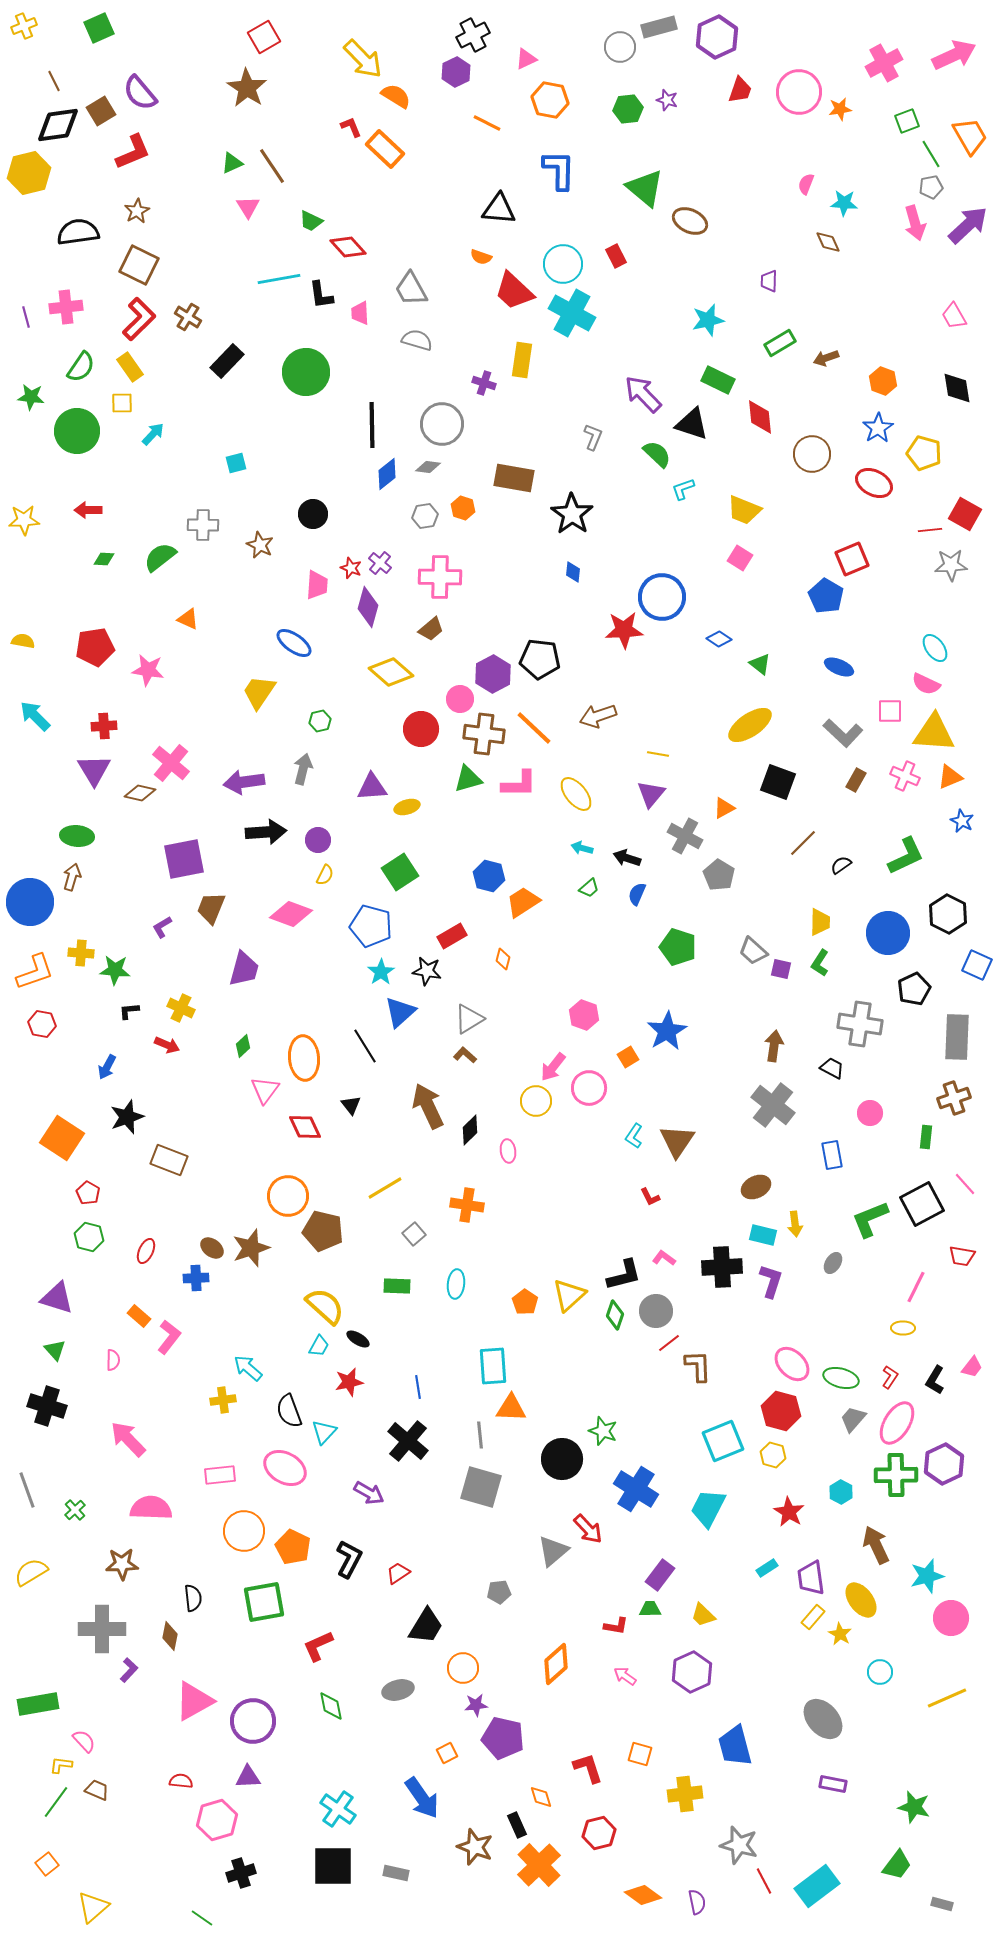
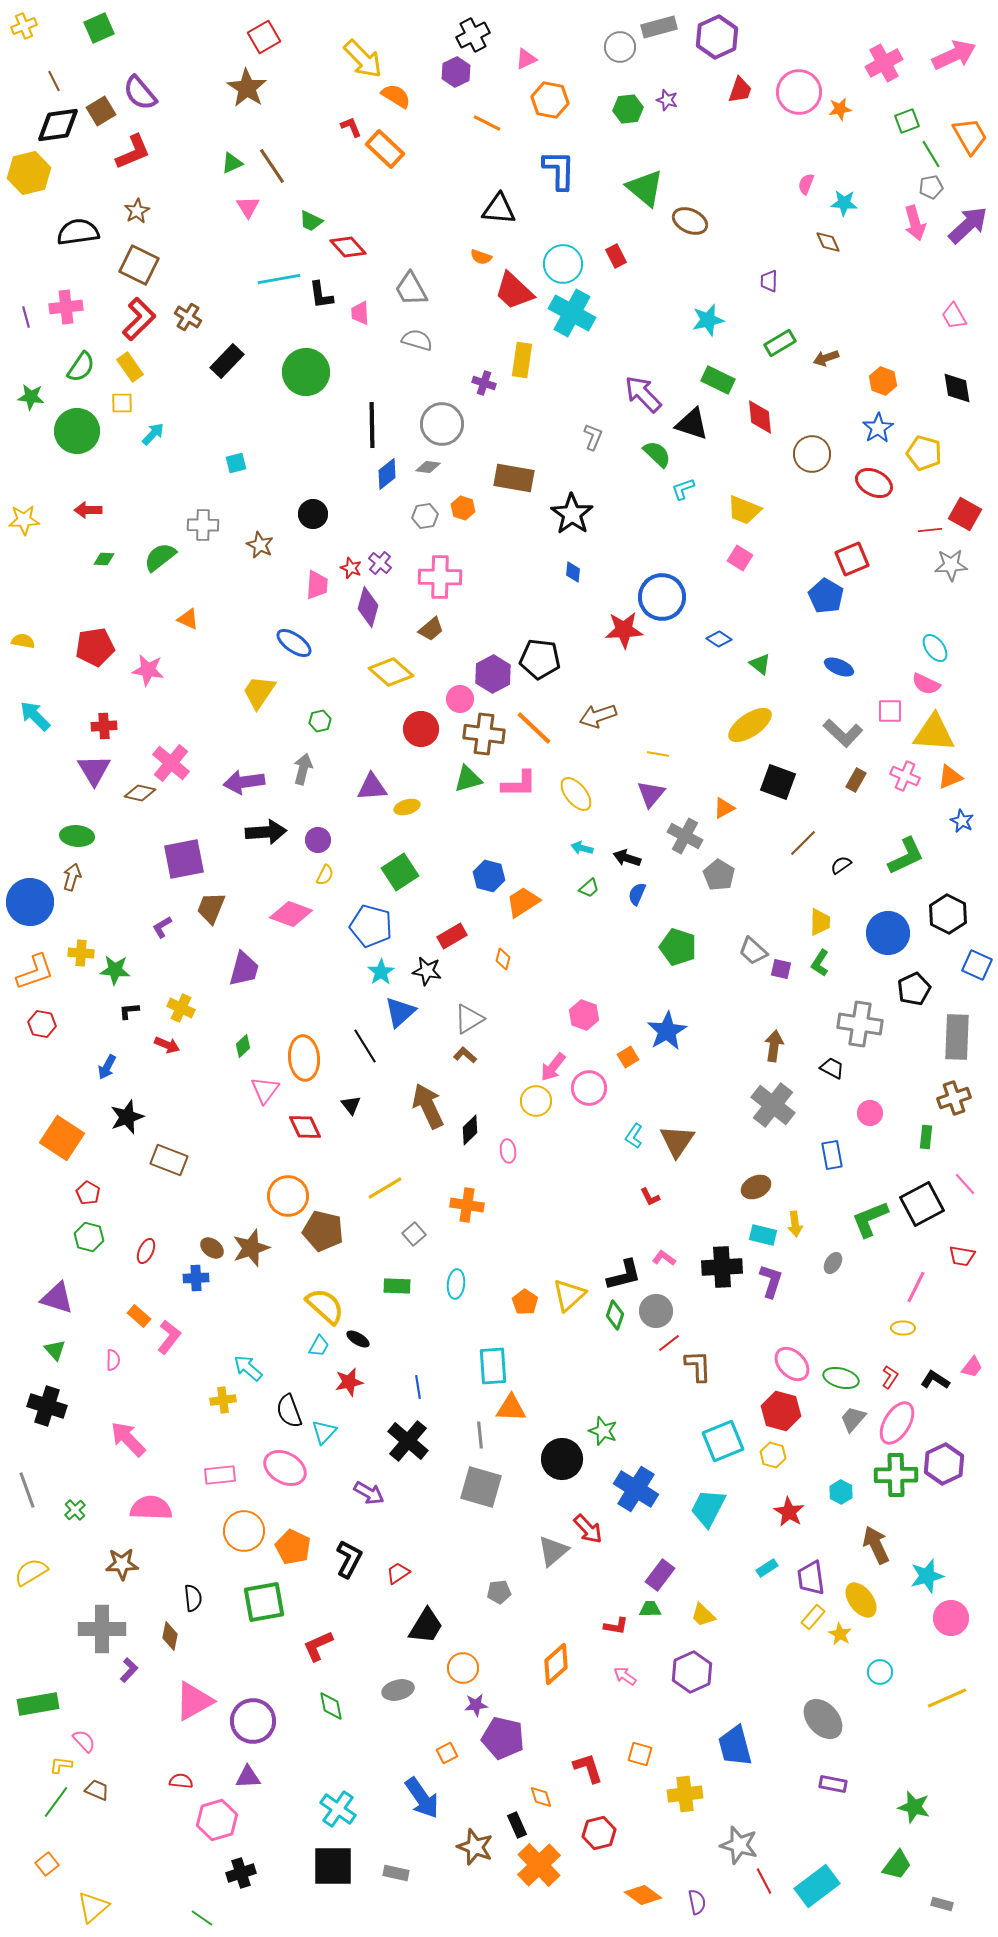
black L-shape at (935, 1380): rotated 92 degrees clockwise
